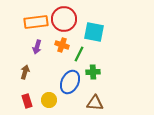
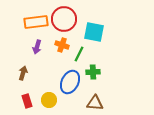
brown arrow: moved 2 px left, 1 px down
